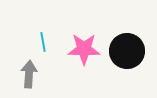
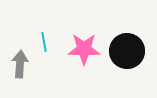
cyan line: moved 1 px right
gray arrow: moved 9 px left, 10 px up
